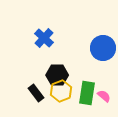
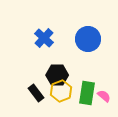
blue circle: moved 15 px left, 9 px up
